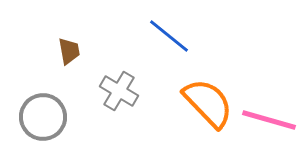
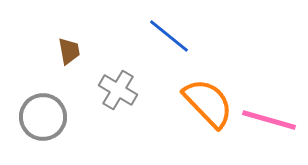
gray cross: moved 1 px left, 1 px up
